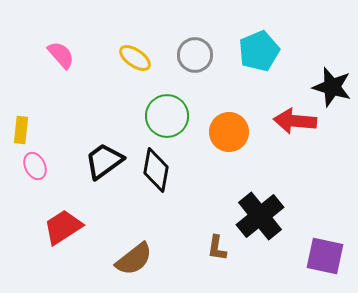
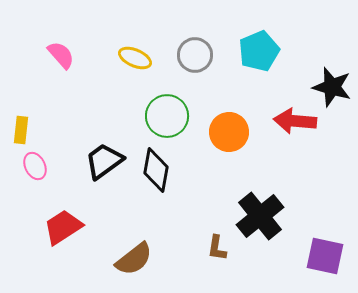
yellow ellipse: rotated 12 degrees counterclockwise
